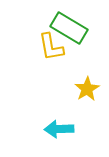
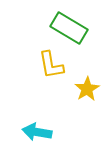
yellow L-shape: moved 18 px down
cyan arrow: moved 22 px left, 3 px down; rotated 12 degrees clockwise
